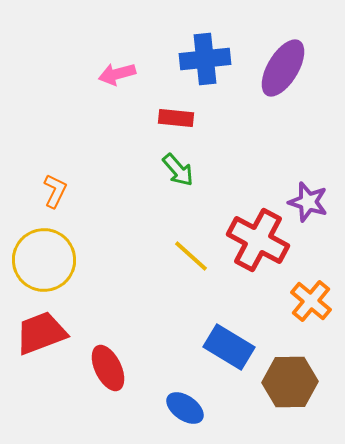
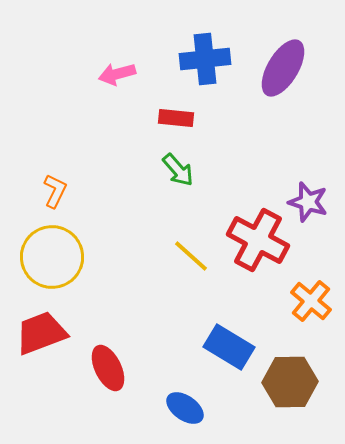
yellow circle: moved 8 px right, 3 px up
